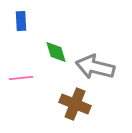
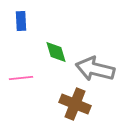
gray arrow: moved 2 px down
